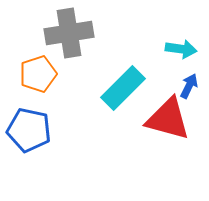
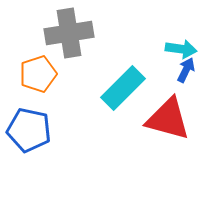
blue arrow: moved 3 px left, 16 px up
